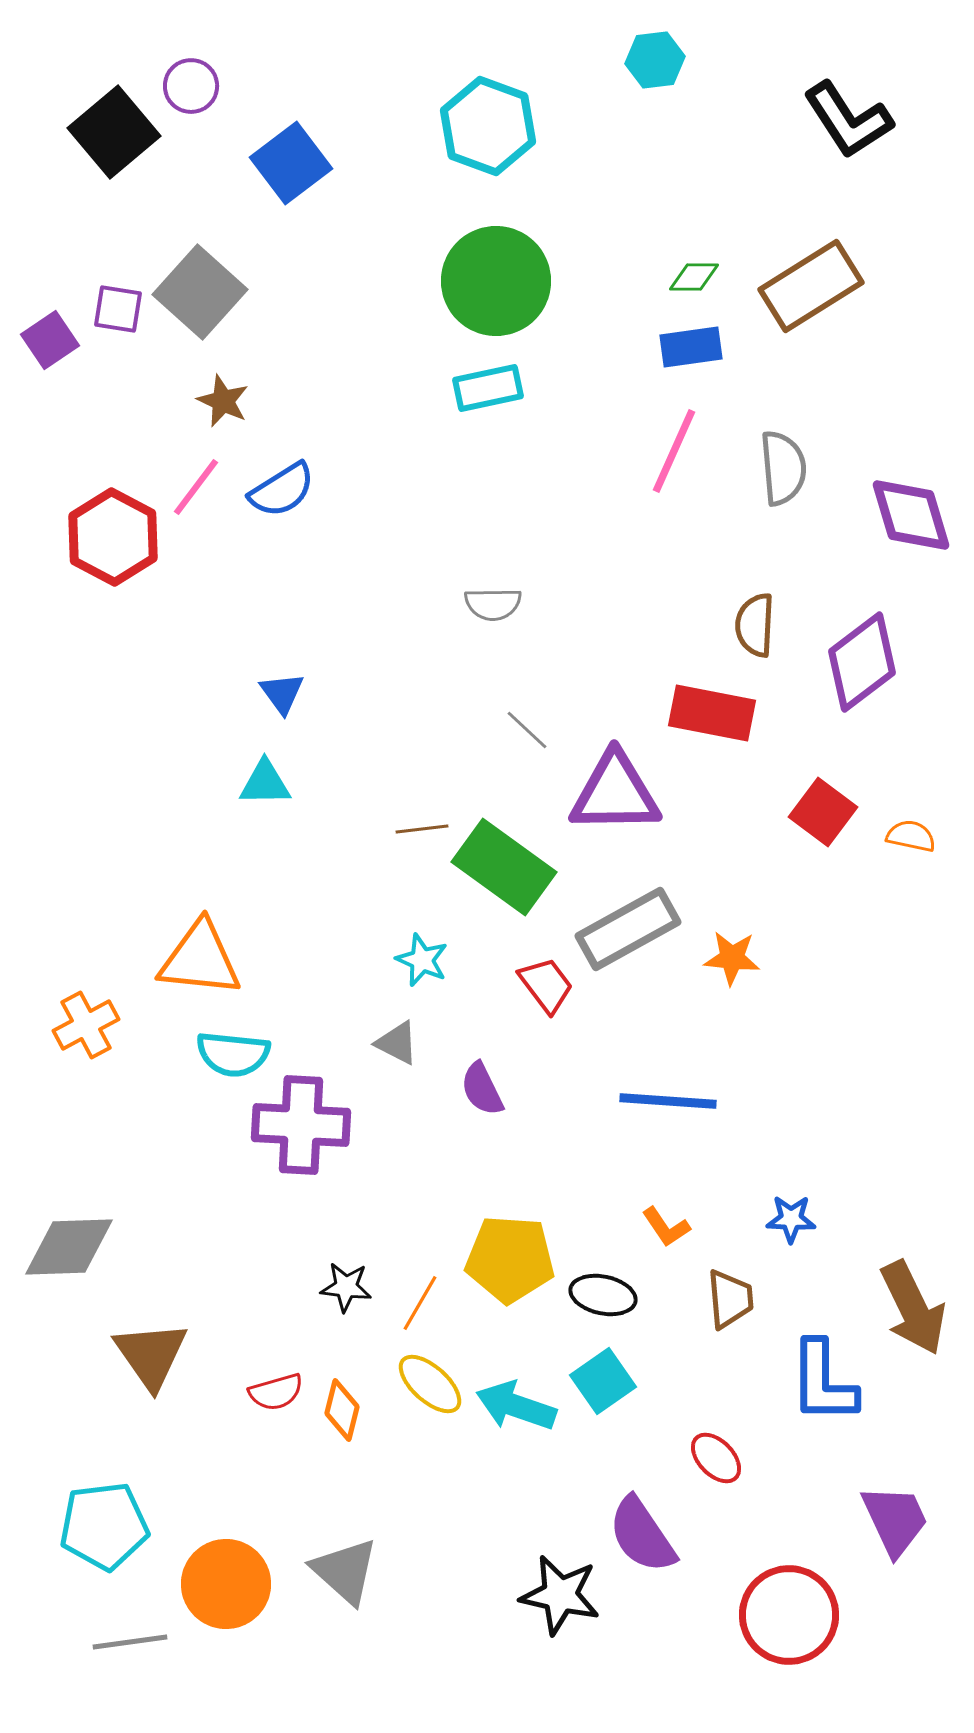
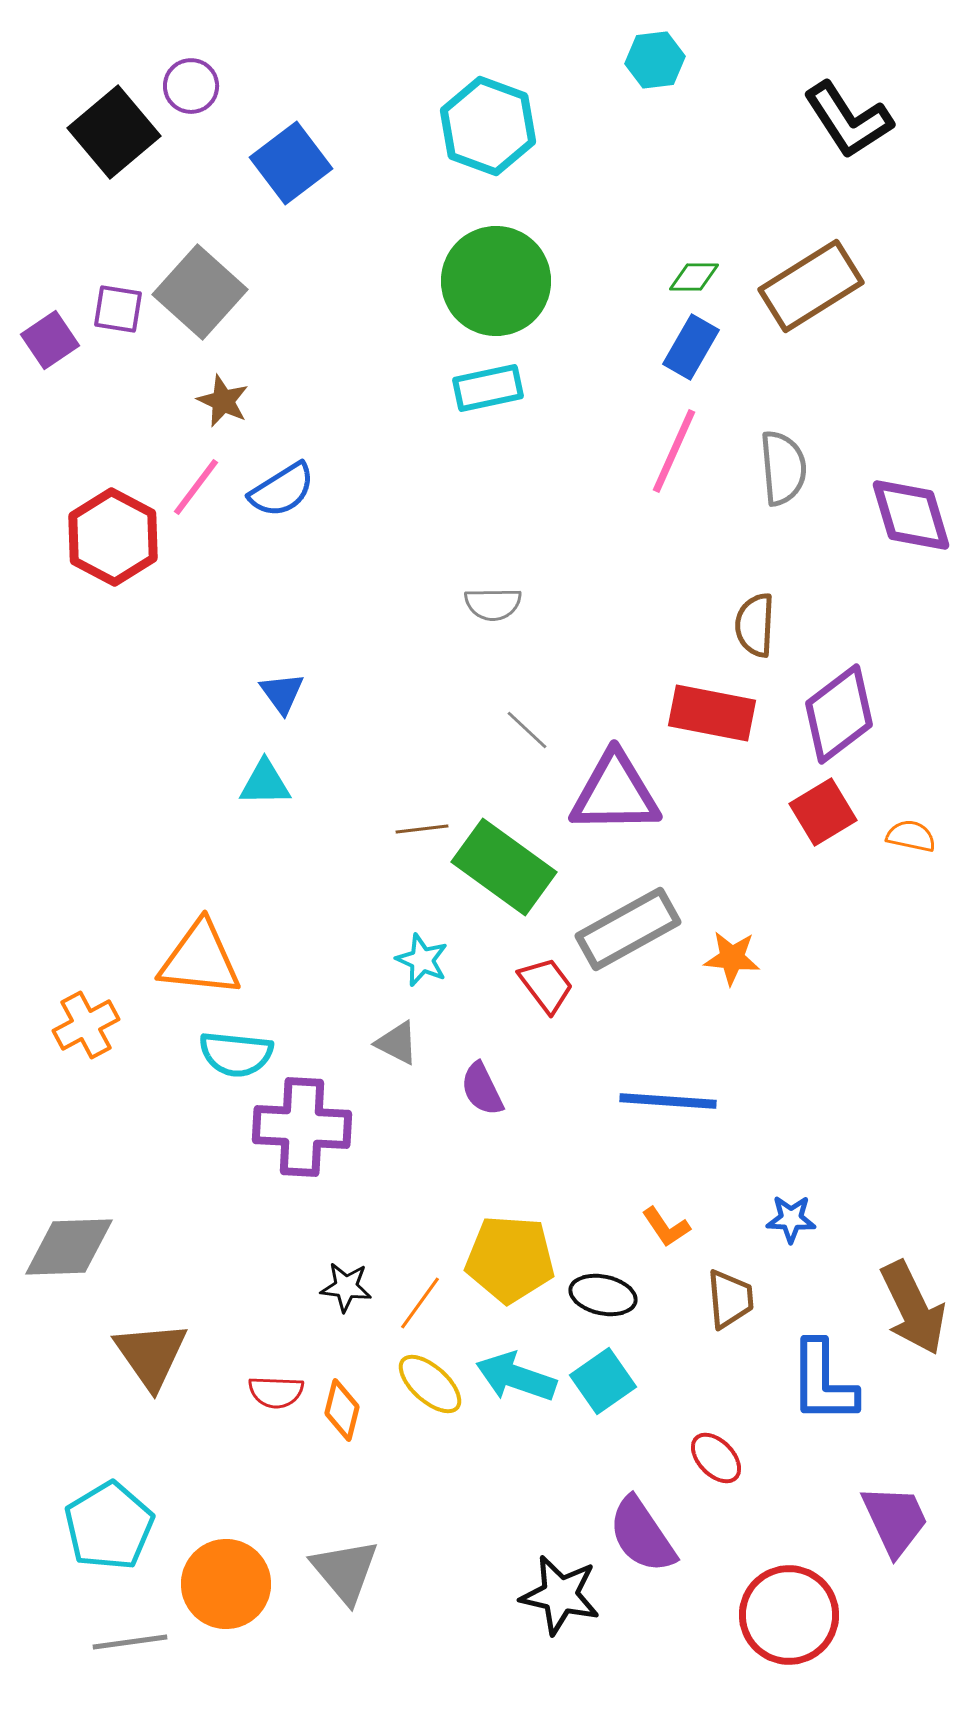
blue rectangle at (691, 347): rotated 52 degrees counterclockwise
purple diamond at (862, 662): moved 23 px left, 52 px down
red square at (823, 812): rotated 22 degrees clockwise
cyan semicircle at (233, 1054): moved 3 px right
purple cross at (301, 1125): moved 1 px right, 2 px down
orange line at (420, 1303): rotated 6 degrees clockwise
red semicircle at (276, 1392): rotated 18 degrees clockwise
cyan arrow at (516, 1406): moved 29 px up
cyan pentagon at (104, 1526): moved 5 px right; rotated 24 degrees counterclockwise
gray triangle at (345, 1571): rotated 8 degrees clockwise
